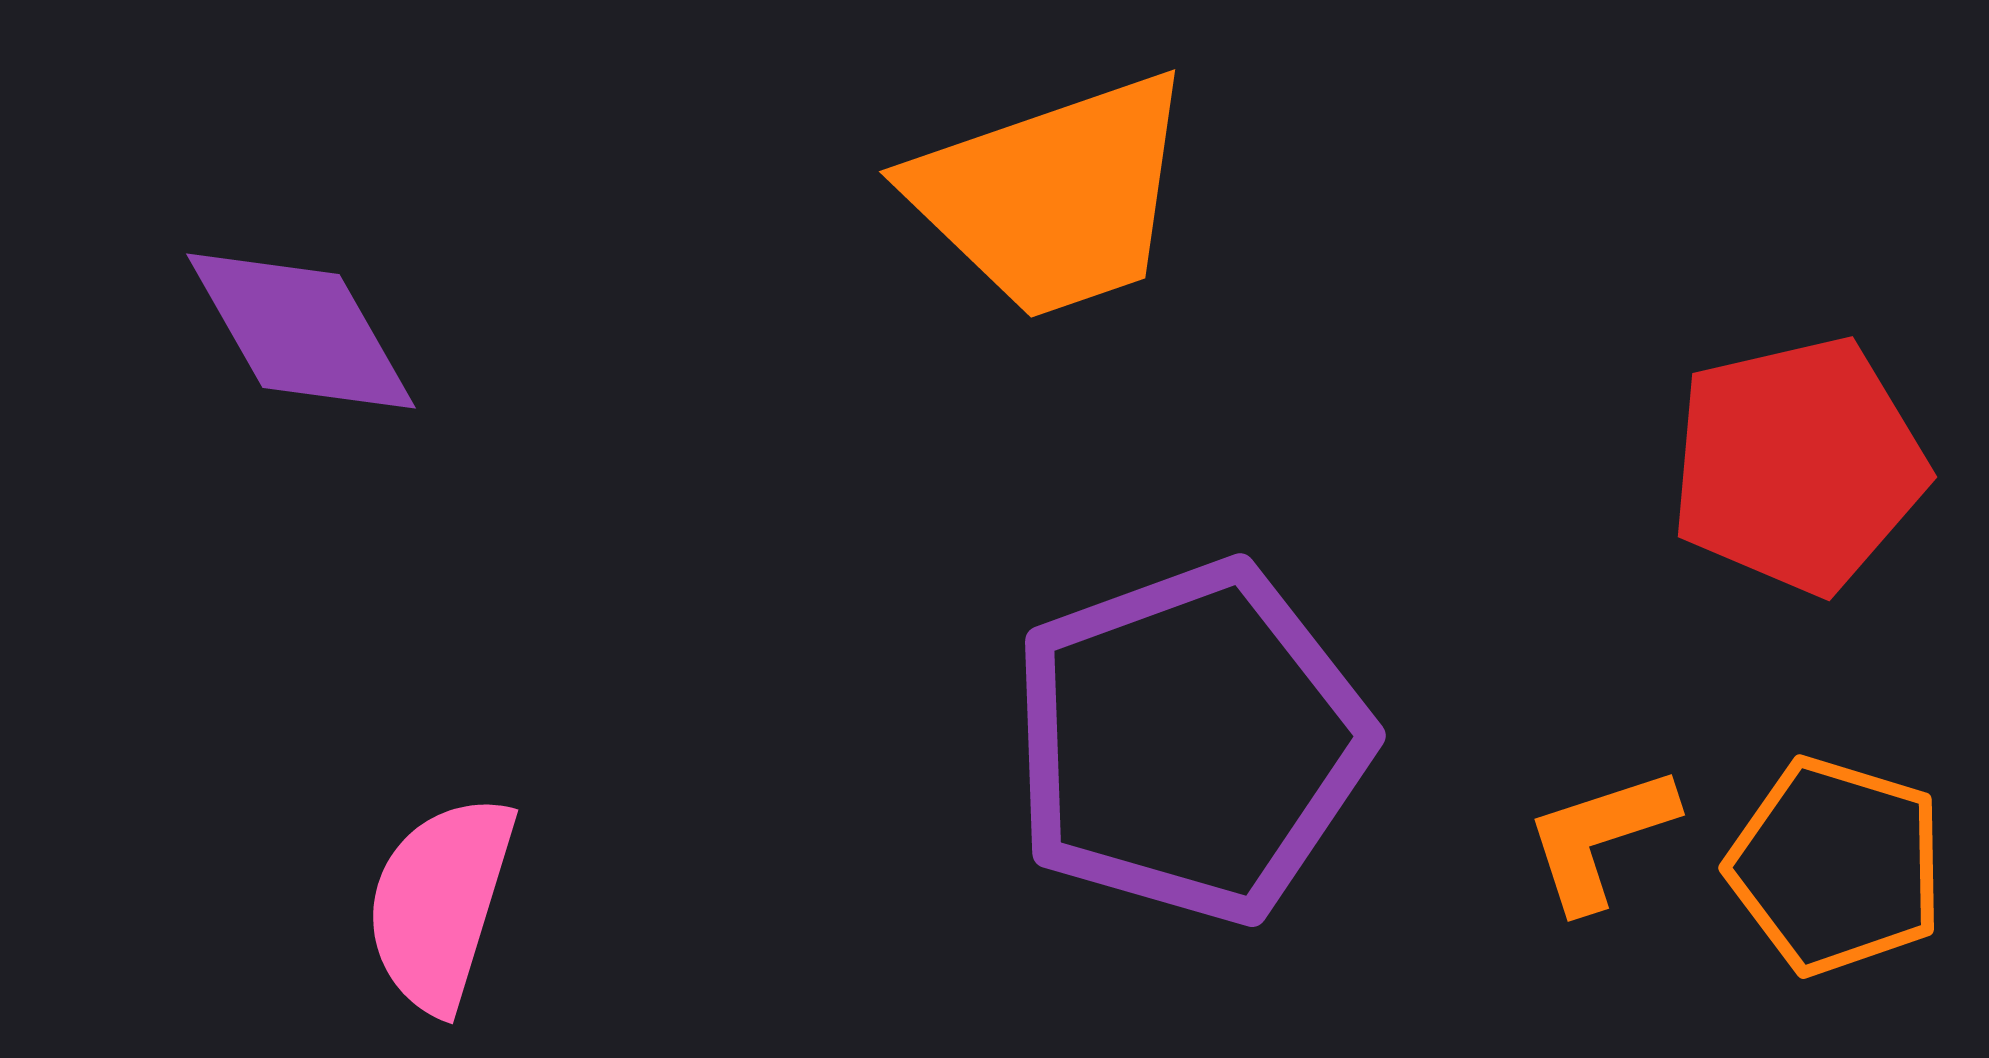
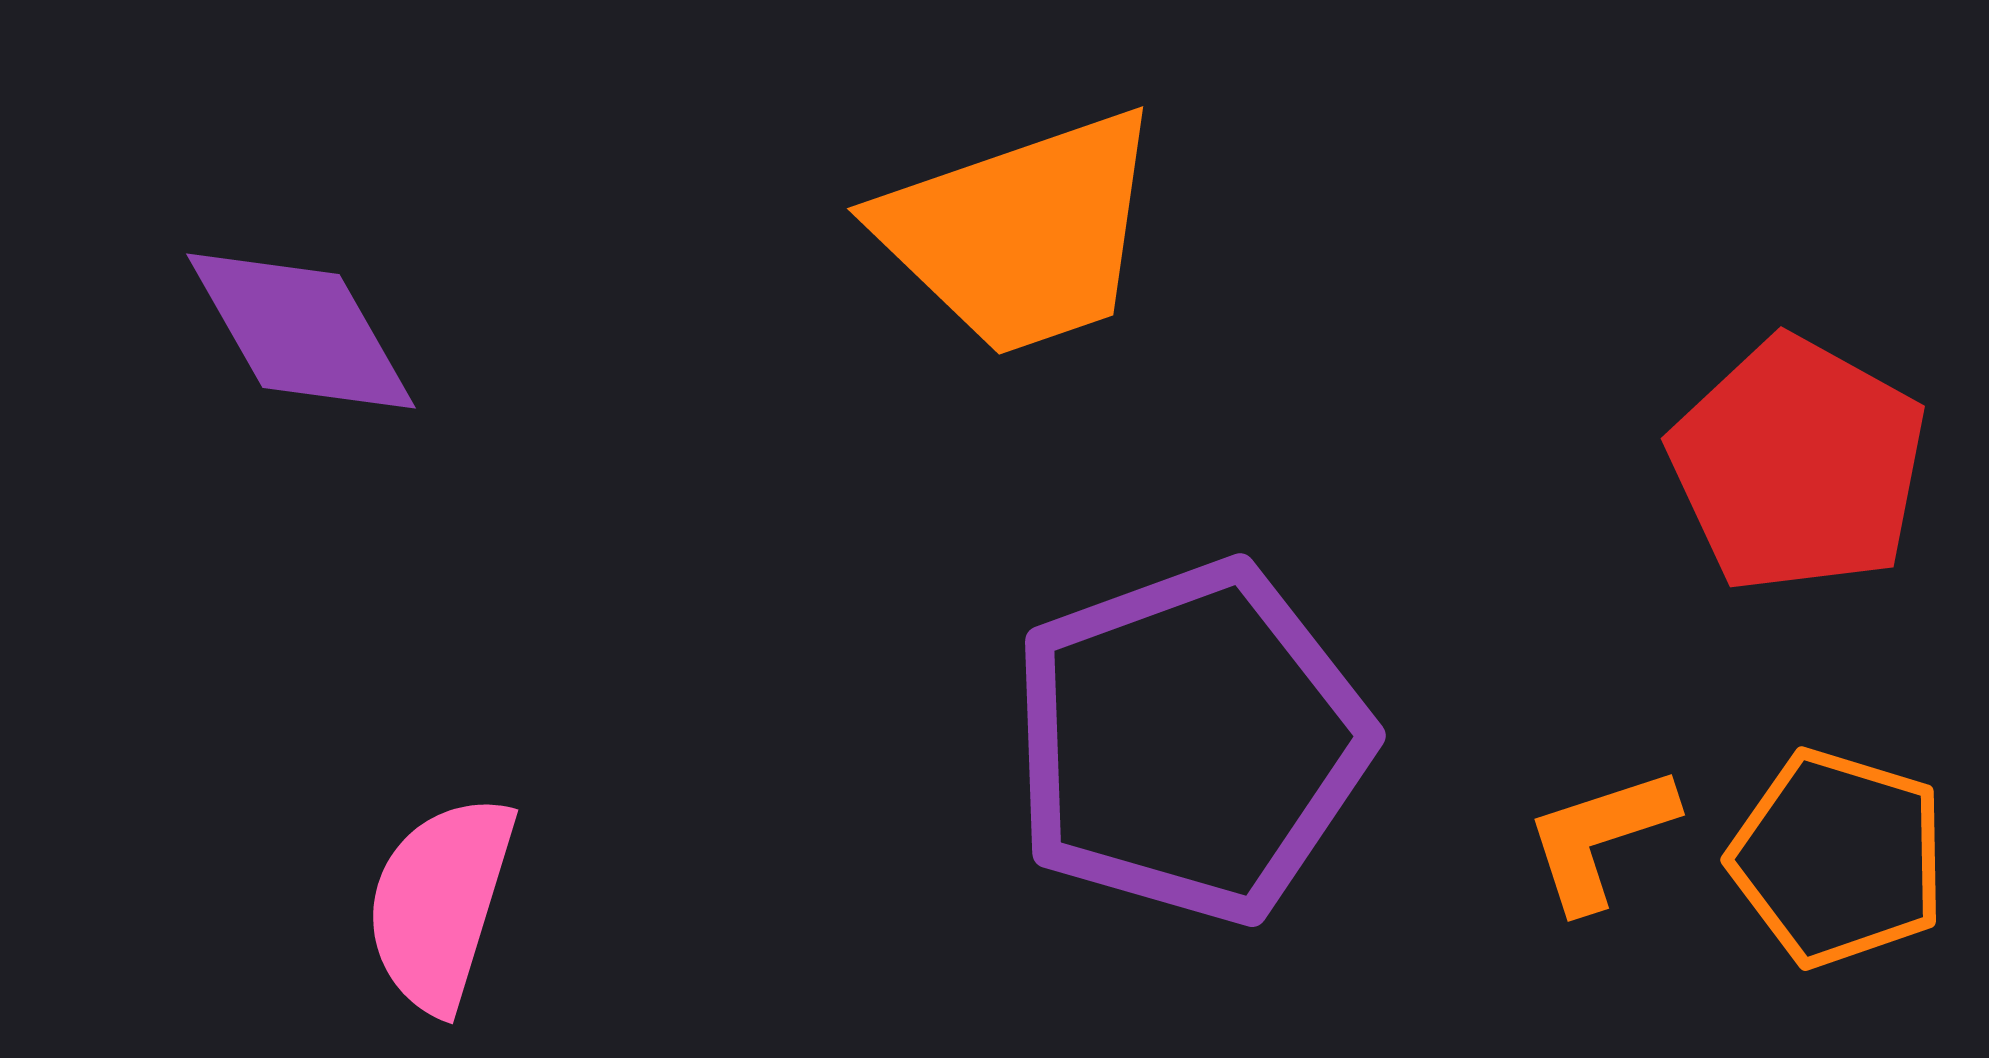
orange trapezoid: moved 32 px left, 37 px down
red pentagon: rotated 30 degrees counterclockwise
orange pentagon: moved 2 px right, 8 px up
